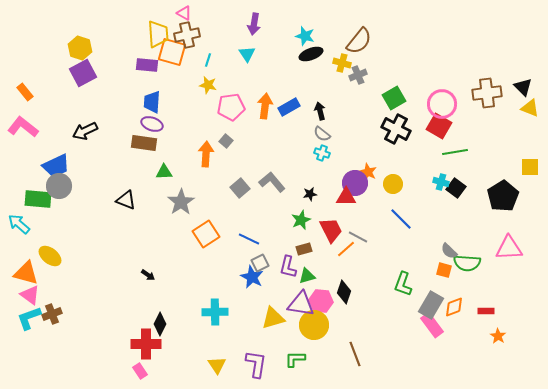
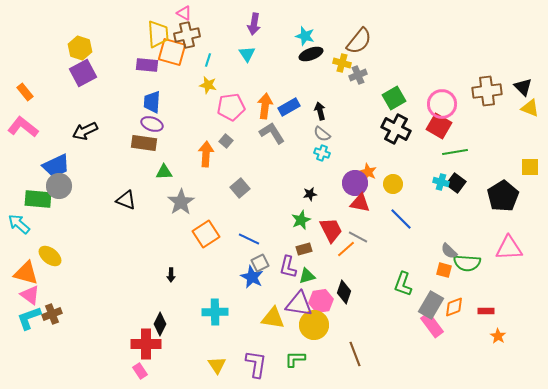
brown cross at (487, 93): moved 2 px up
gray L-shape at (272, 182): moved 49 px up; rotated 8 degrees clockwise
black square at (456, 188): moved 5 px up
red triangle at (346, 197): moved 14 px right, 6 px down; rotated 10 degrees clockwise
black arrow at (148, 275): moved 23 px right; rotated 56 degrees clockwise
pink hexagon at (321, 301): rotated 15 degrees counterclockwise
purple triangle at (301, 304): moved 2 px left
yellow triangle at (273, 318): rotated 25 degrees clockwise
